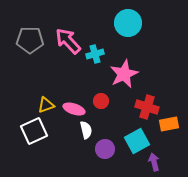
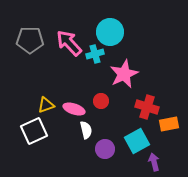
cyan circle: moved 18 px left, 9 px down
pink arrow: moved 1 px right, 2 px down
